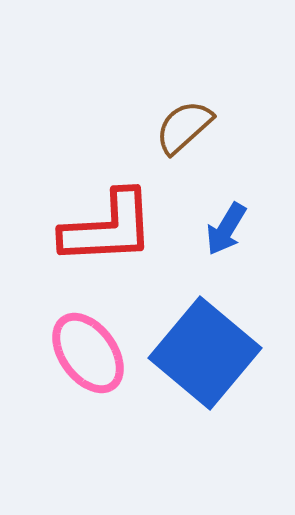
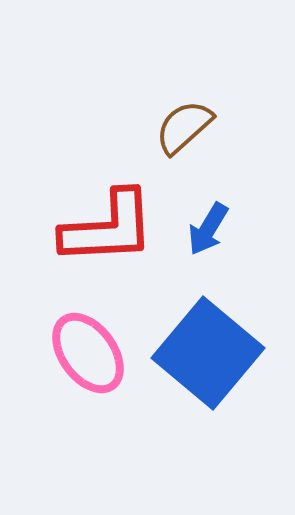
blue arrow: moved 18 px left
blue square: moved 3 px right
